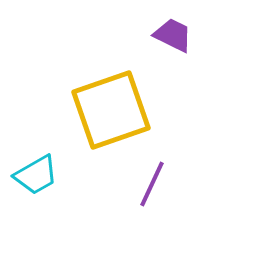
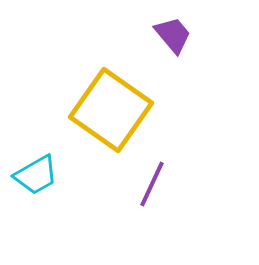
purple trapezoid: rotated 24 degrees clockwise
yellow square: rotated 36 degrees counterclockwise
